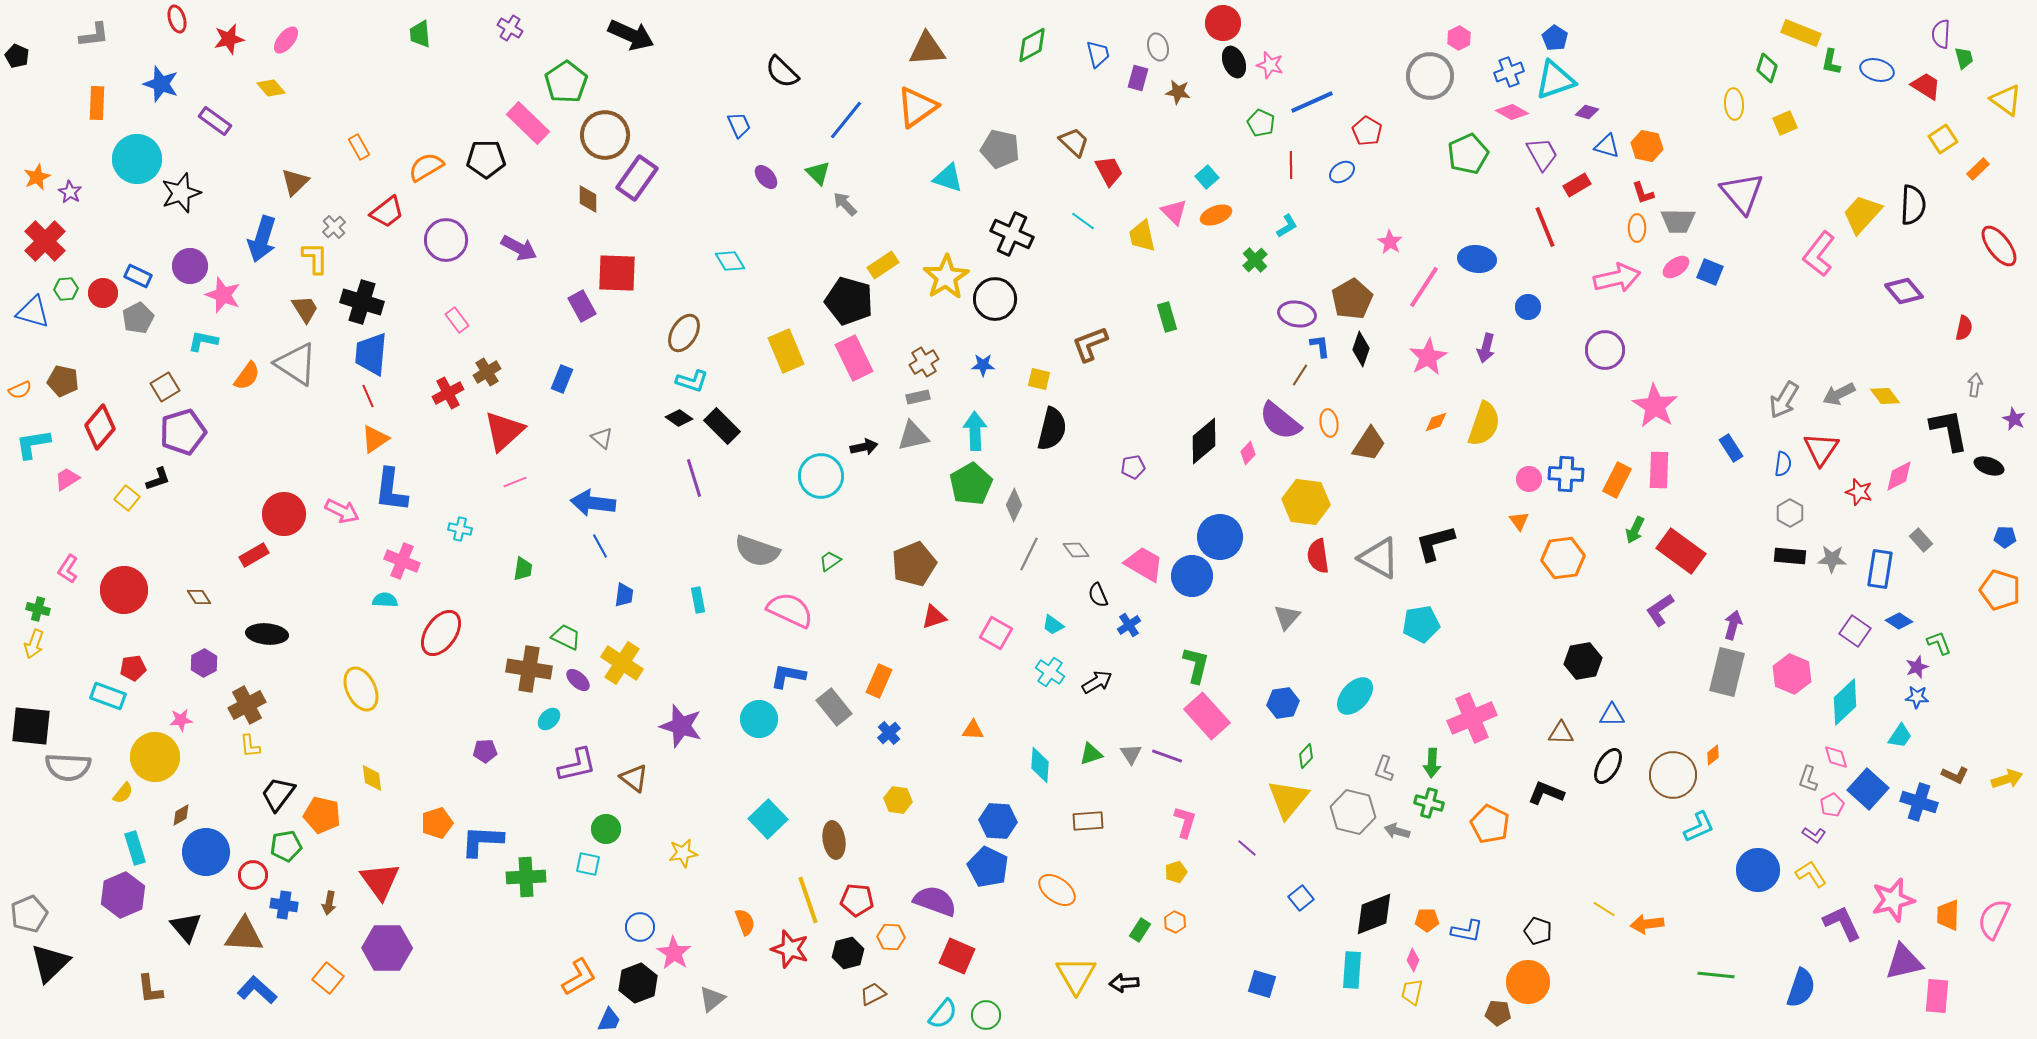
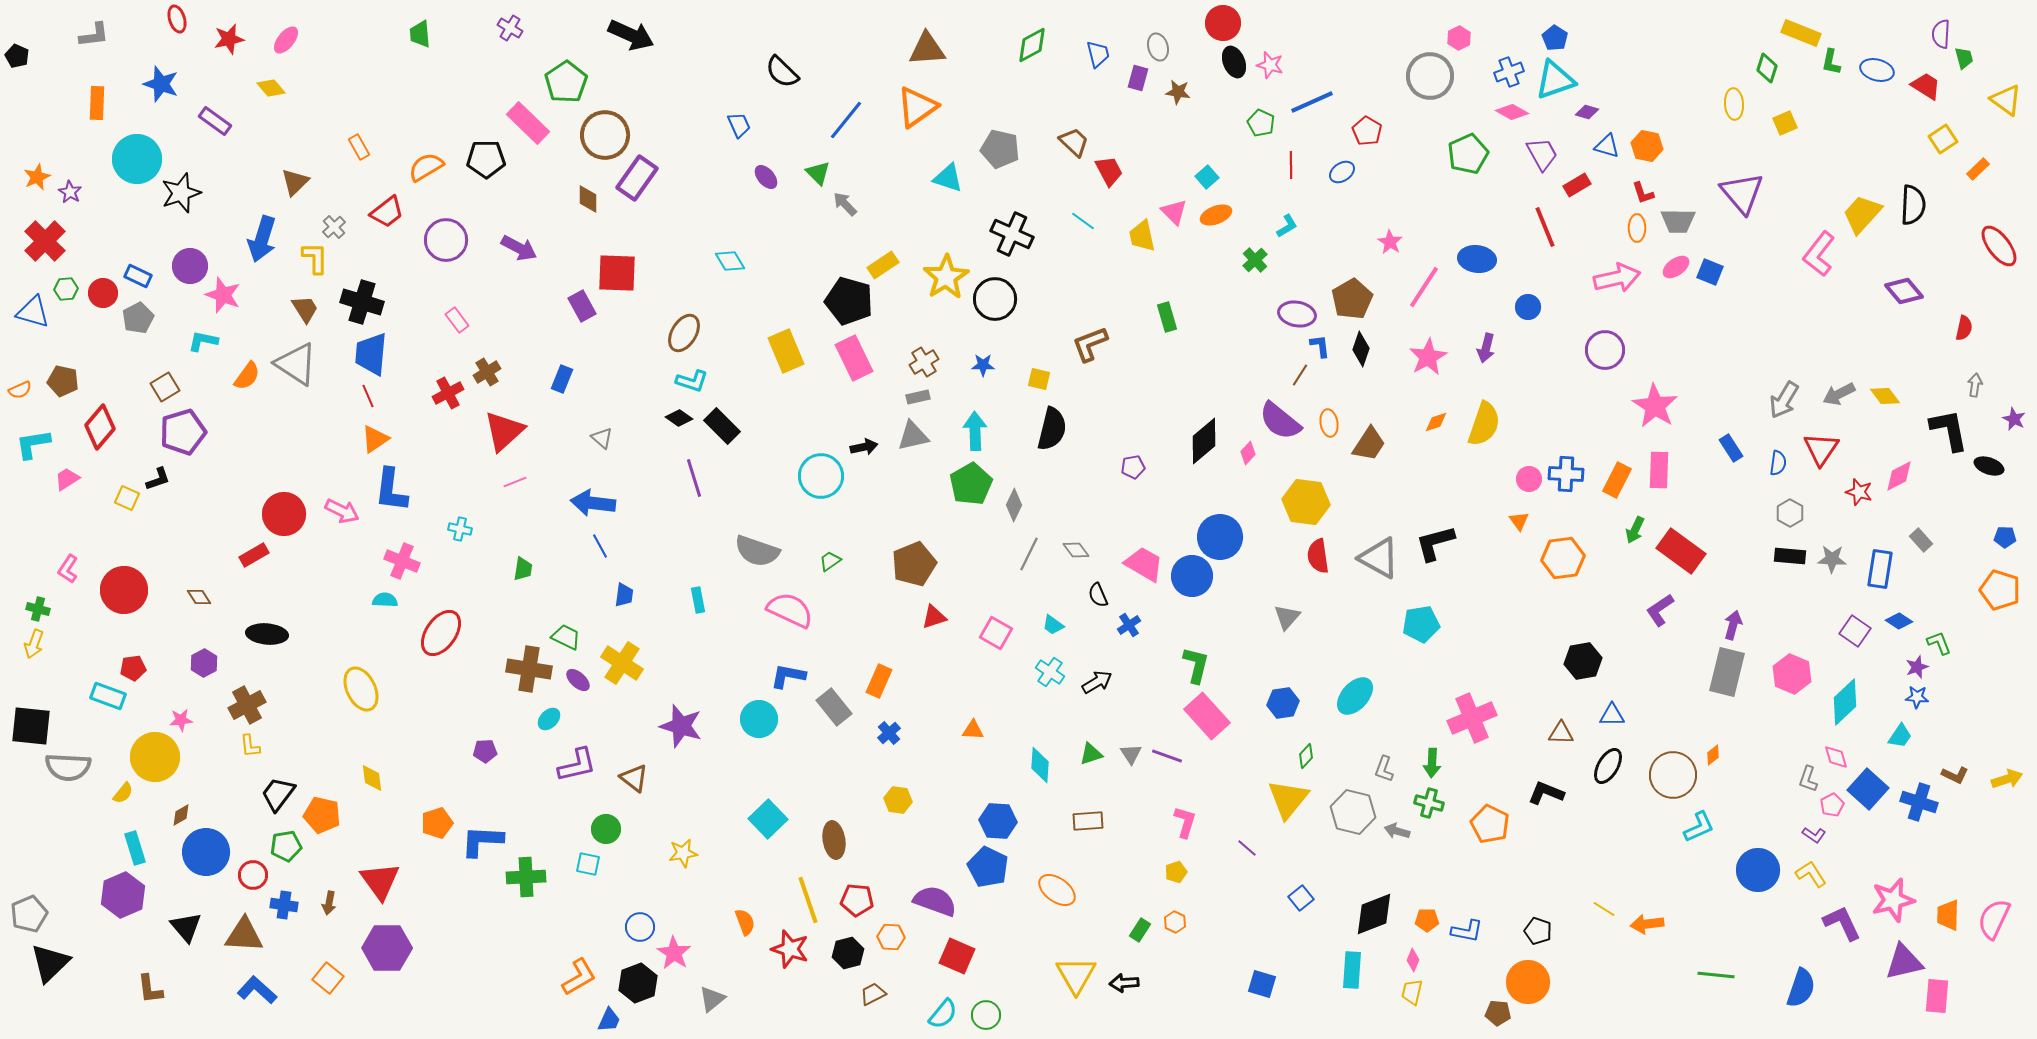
blue semicircle at (1783, 464): moved 5 px left, 1 px up
yellow square at (127, 498): rotated 15 degrees counterclockwise
